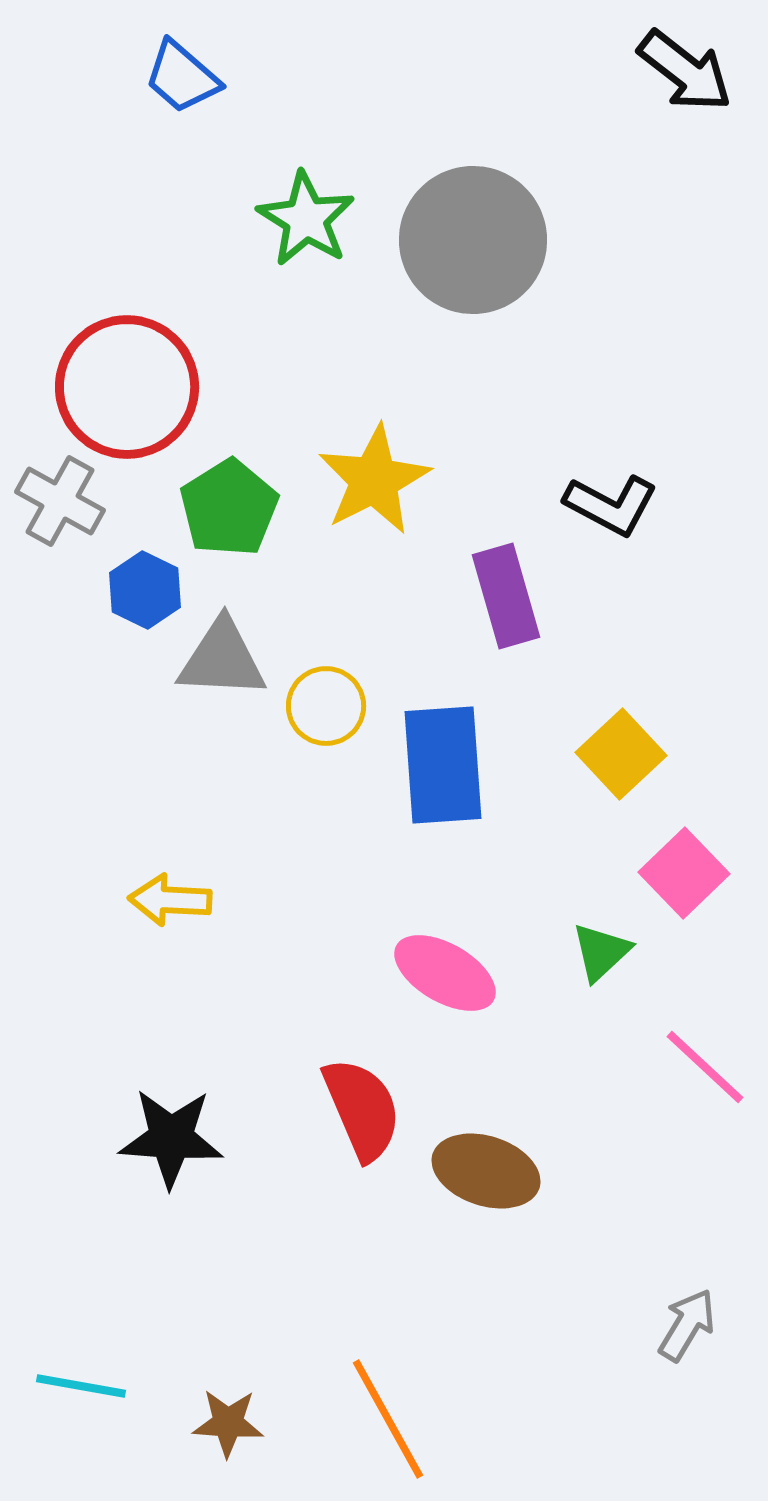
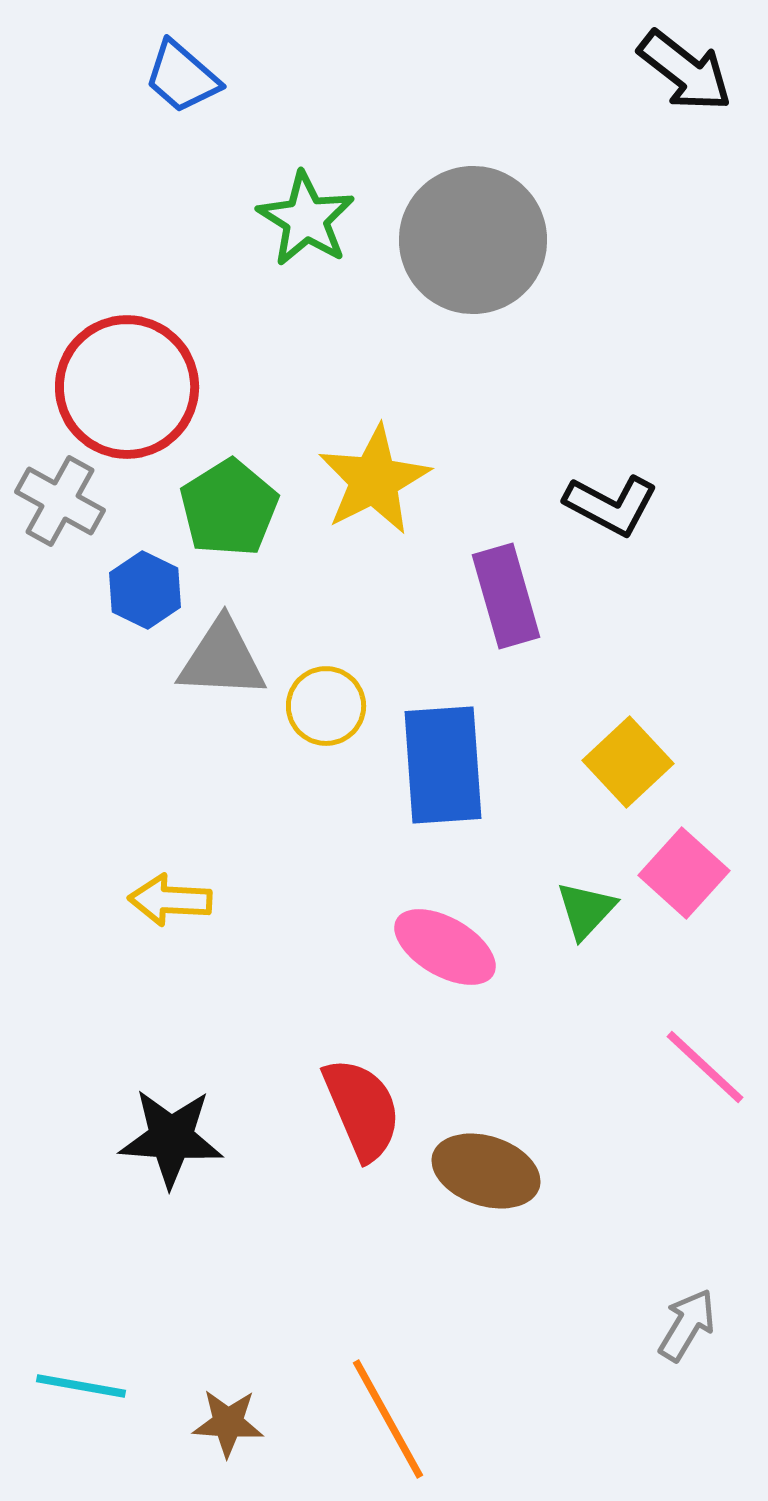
yellow square: moved 7 px right, 8 px down
pink square: rotated 4 degrees counterclockwise
green triangle: moved 15 px left, 42 px up; rotated 4 degrees counterclockwise
pink ellipse: moved 26 px up
